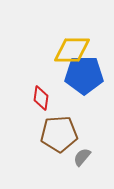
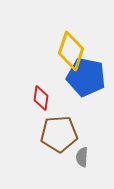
yellow diamond: moved 1 px left, 1 px down; rotated 72 degrees counterclockwise
blue pentagon: moved 2 px right, 2 px down; rotated 12 degrees clockwise
gray semicircle: rotated 36 degrees counterclockwise
